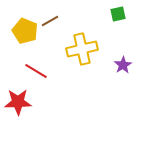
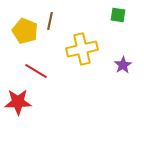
green square: moved 1 px down; rotated 21 degrees clockwise
brown line: rotated 48 degrees counterclockwise
